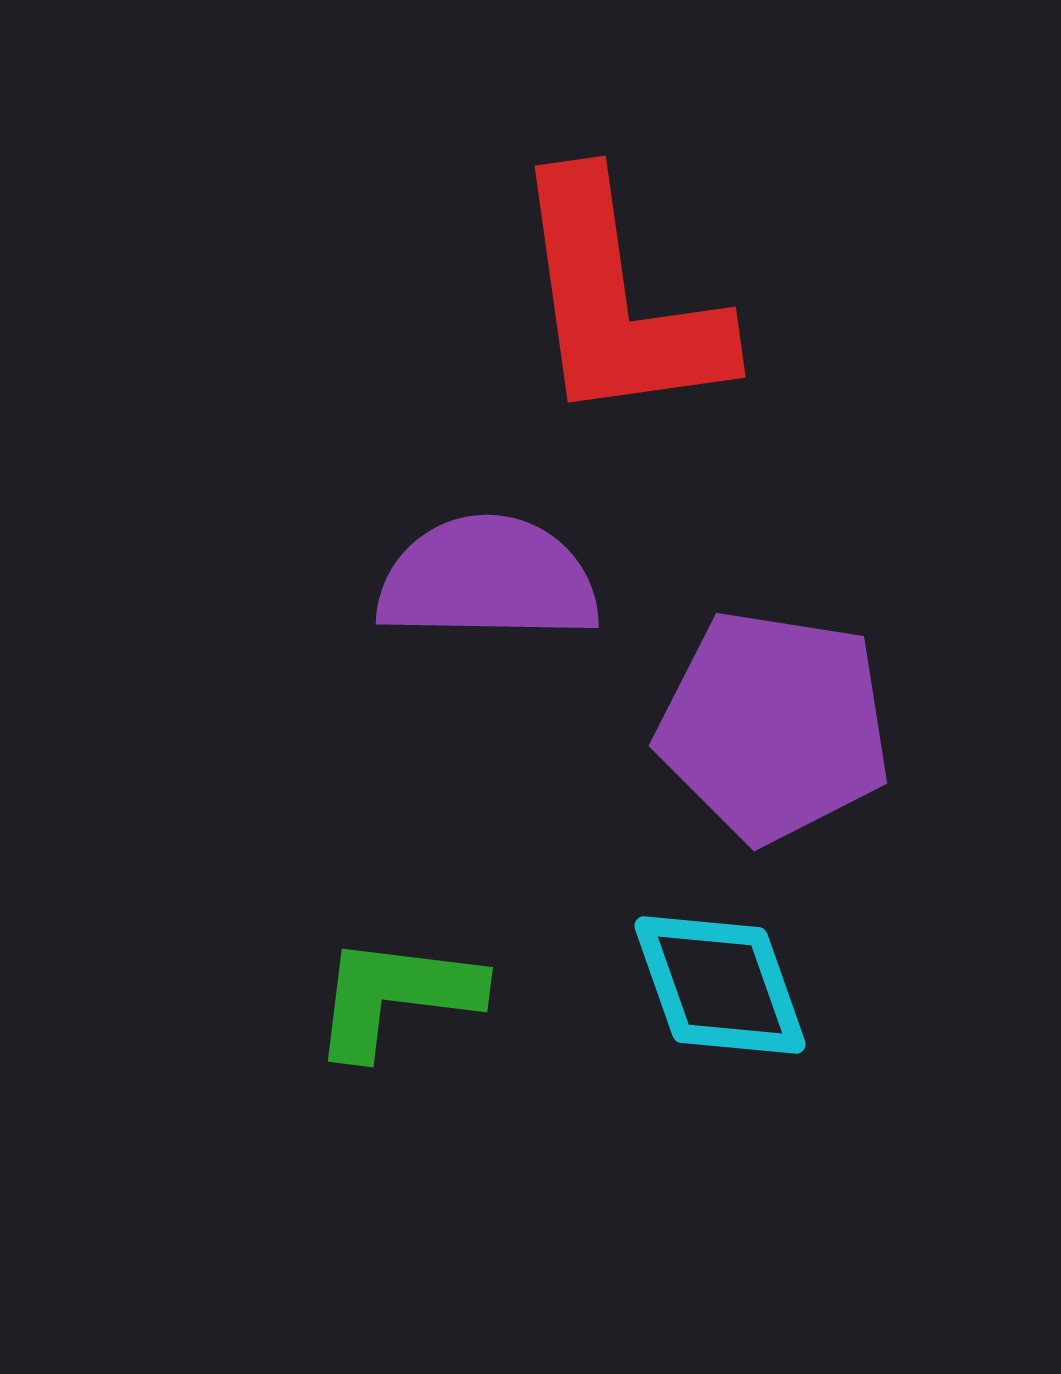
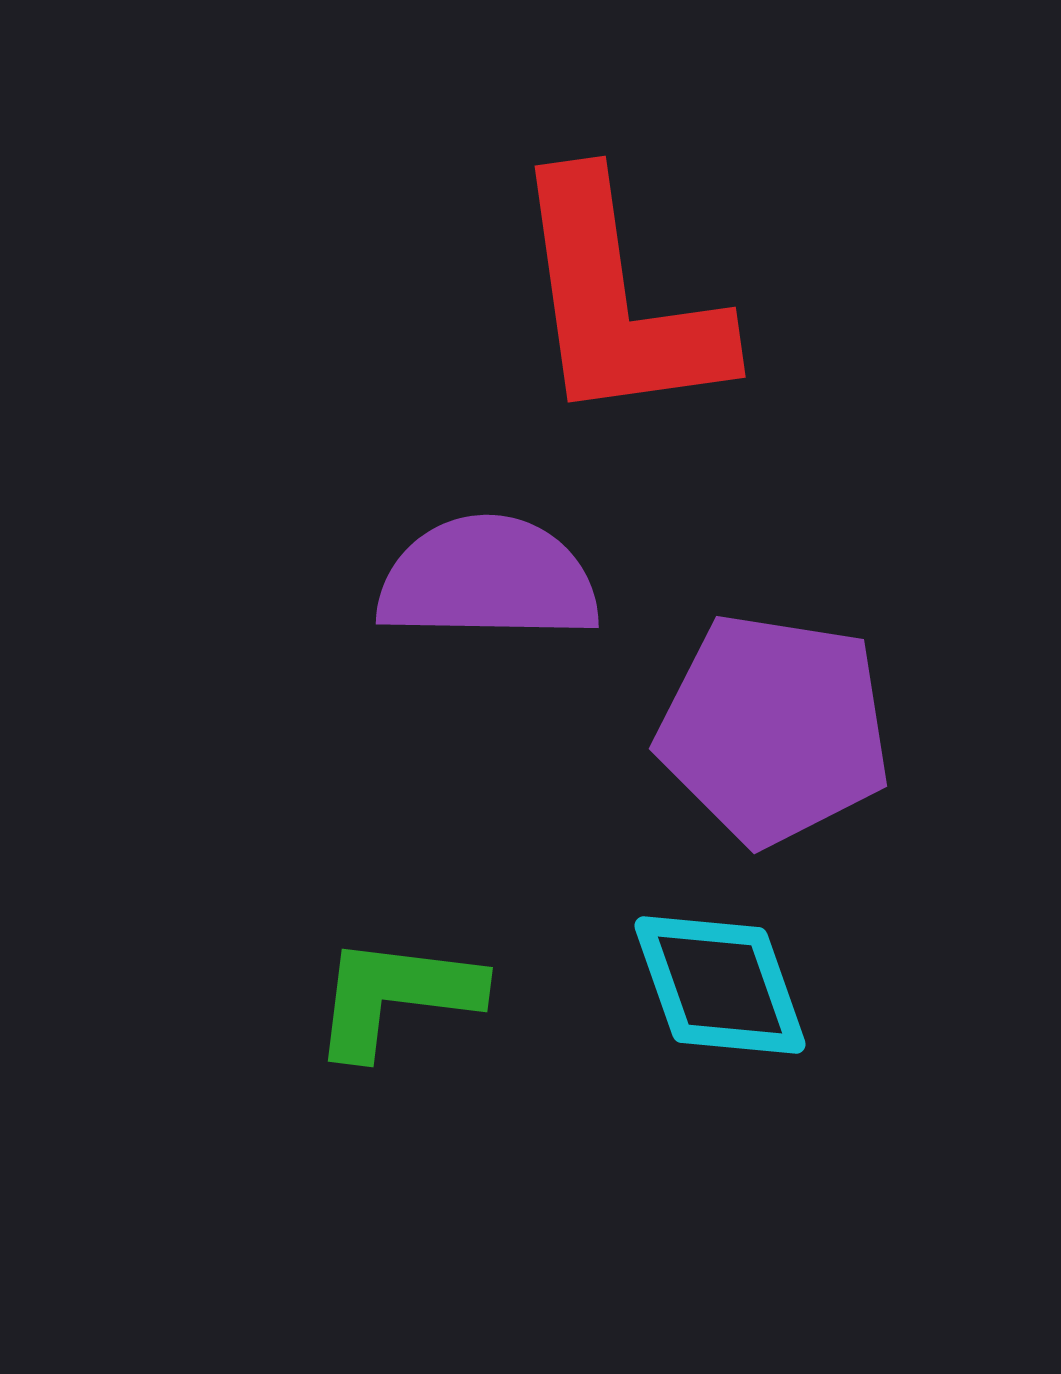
purple pentagon: moved 3 px down
